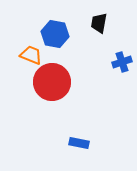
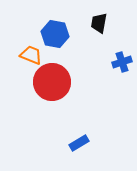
blue rectangle: rotated 42 degrees counterclockwise
